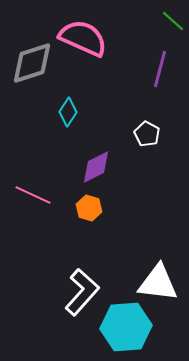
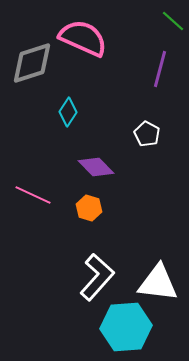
purple diamond: rotated 72 degrees clockwise
white L-shape: moved 15 px right, 15 px up
